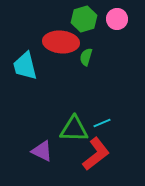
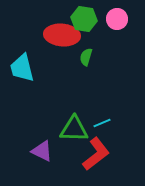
green hexagon: rotated 25 degrees clockwise
red ellipse: moved 1 px right, 7 px up
cyan trapezoid: moved 3 px left, 2 px down
